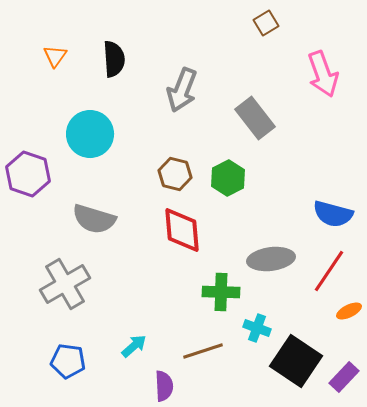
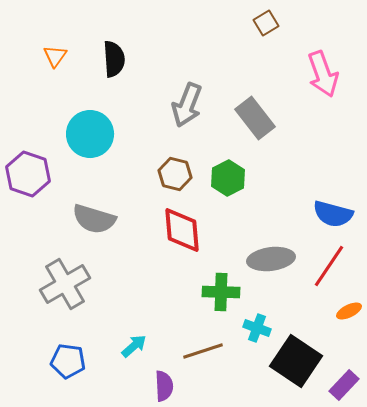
gray arrow: moved 5 px right, 15 px down
red line: moved 5 px up
purple rectangle: moved 8 px down
